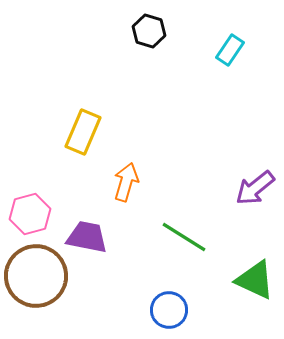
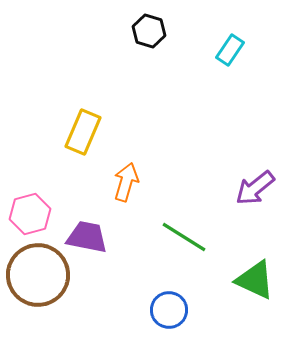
brown circle: moved 2 px right, 1 px up
